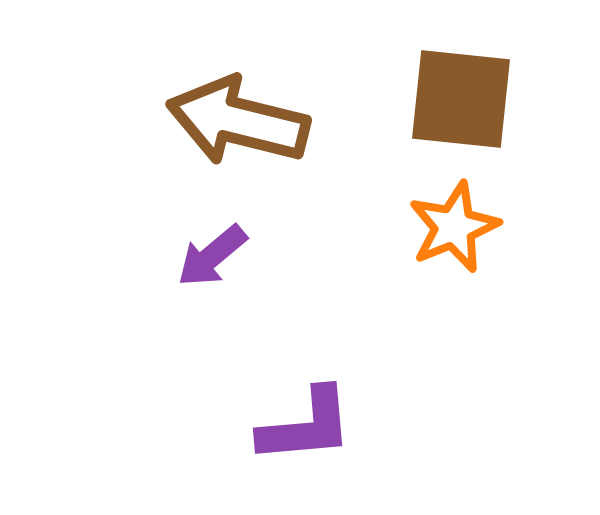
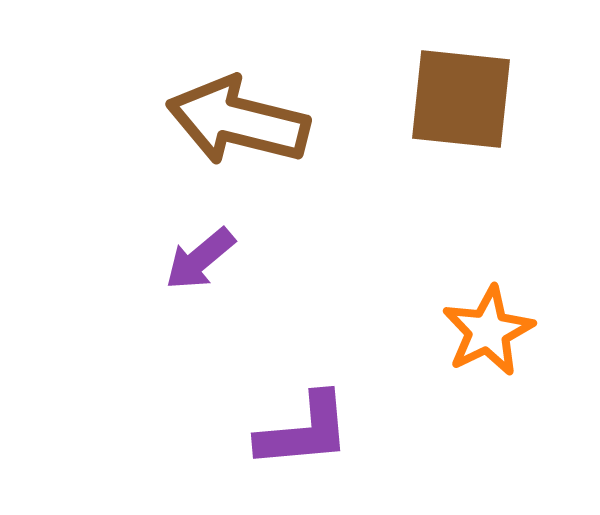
orange star: moved 34 px right, 104 px down; rotated 4 degrees counterclockwise
purple arrow: moved 12 px left, 3 px down
purple L-shape: moved 2 px left, 5 px down
